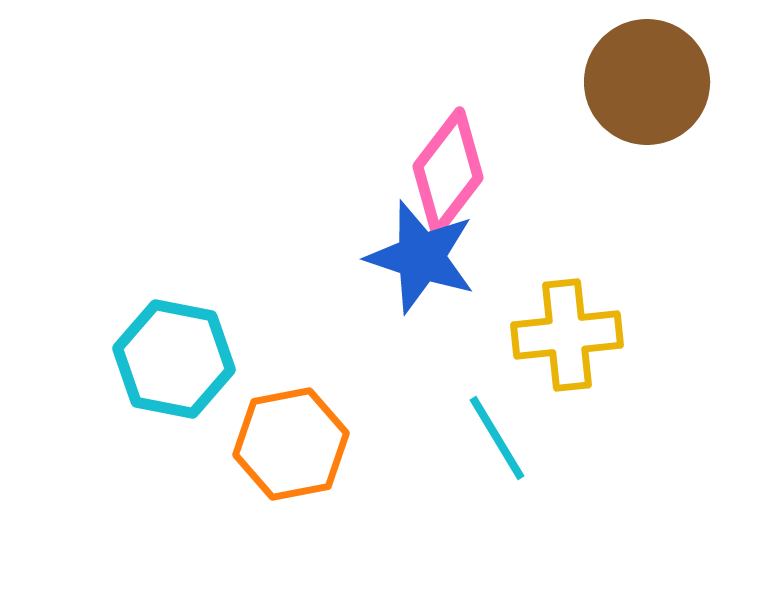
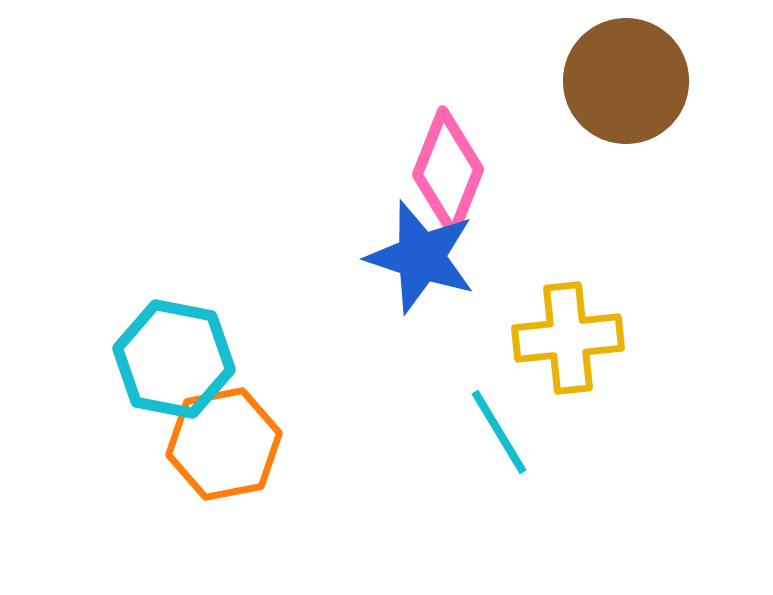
brown circle: moved 21 px left, 1 px up
pink diamond: rotated 16 degrees counterclockwise
yellow cross: moved 1 px right, 3 px down
cyan line: moved 2 px right, 6 px up
orange hexagon: moved 67 px left
